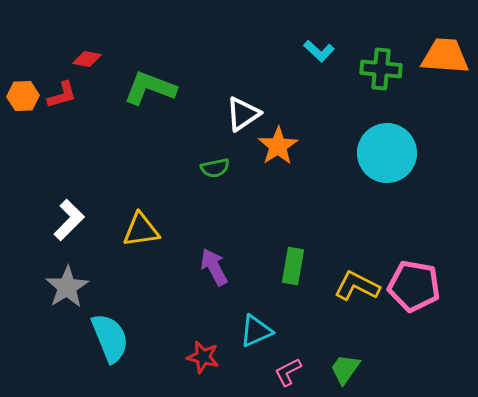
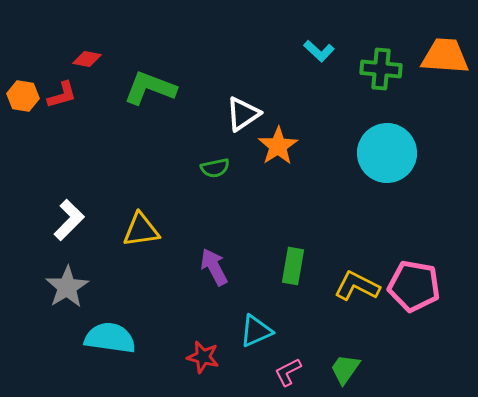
orange hexagon: rotated 12 degrees clockwise
cyan semicircle: rotated 60 degrees counterclockwise
